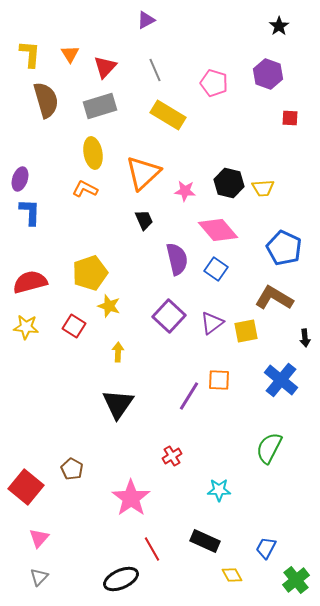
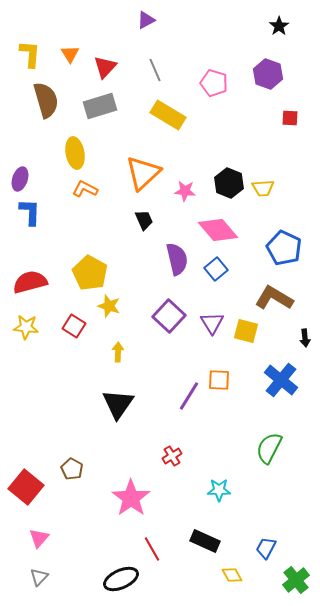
yellow ellipse at (93, 153): moved 18 px left
black hexagon at (229, 183): rotated 8 degrees clockwise
blue square at (216, 269): rotated 15 degrees clockwise
yellow pentagon at (90, 273): rotated 24 degrees counterclockwise
purple triangle at (212, 323): rotated 25 degrees counterclockwise
yellow square at (246, 331): rotated 25 degrees clockwise
